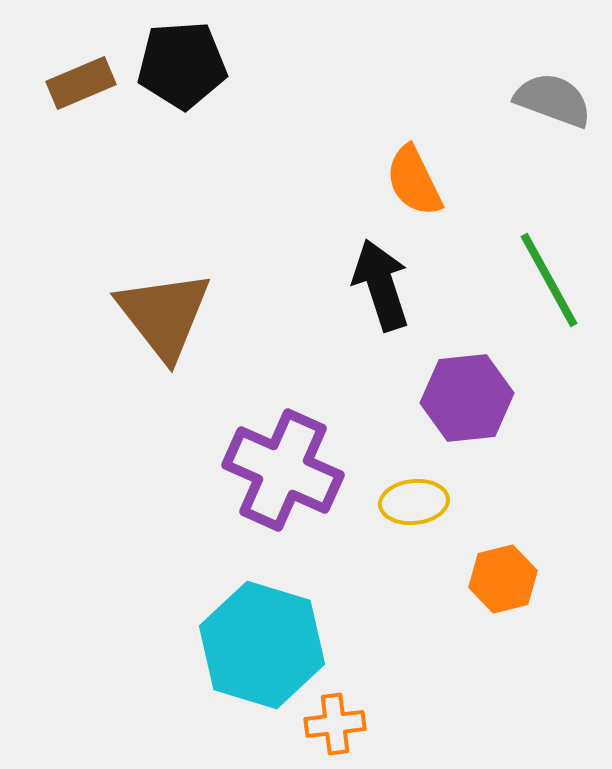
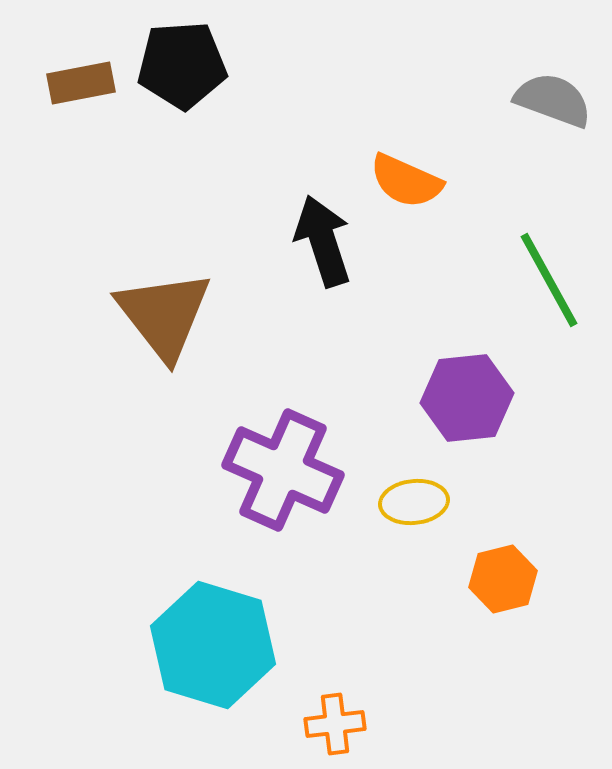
brown rectangle: rotated 12 degrees clockwise
orange semicircle: moved 8 px left; rotated 40 degrees counterclockwise
black arrow: moved 58 px left, 44 px up
cyan hexagon: moved 49 px left
